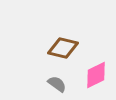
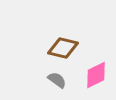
gray semicircle: moved 4 px up
